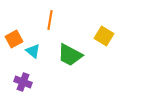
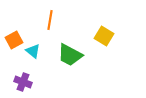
orange square: moved 1 px down
